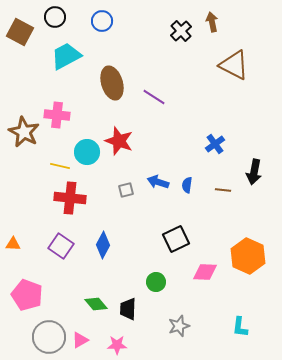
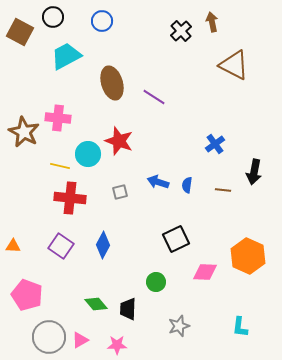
black circle: moved 2 px left
pink cross: moved 1 px right, 3 px down
cyan circle: moved 1 px right, 2 px down
gray square: moved 6 px left, 2 px down
orange triangle: moved 2 px down
